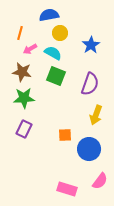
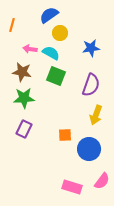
blue semicircle: rotated 24 degrees counterclockwise
orange line: moved 8 px left, 8 px up
blue star: moved 3 px down; rotated 24 degrees clockwise
pink arrow: rotated 40 degrees clockwise
cyan semicircle: moved 2 px left
purple semicircle: moved 1 px right, 1 px down
pink semicircle: moved 2 px right
pink rectangle: moved 5 px right, 2 px up
